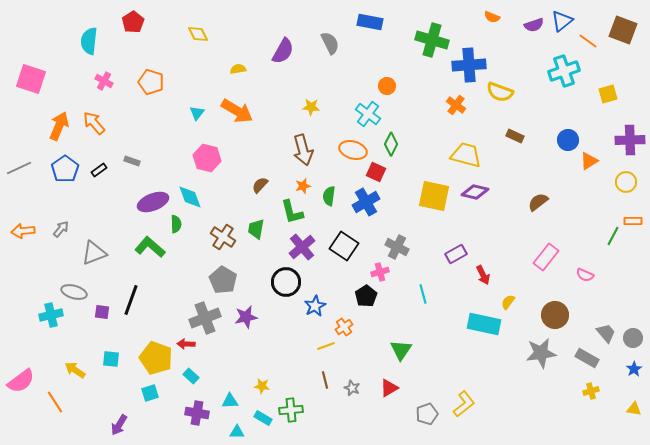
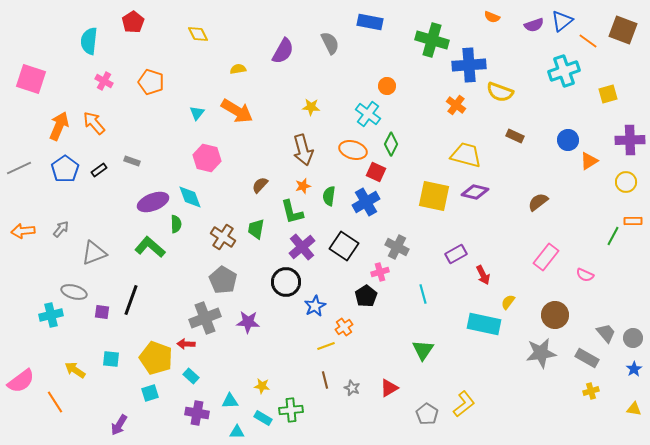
purple star at (246, 317): moved 2 px right, 5 px down; rotated 15 degrees clockwise
green triangle at (401, 350): moved 22 px right
gray pentagon at (427, 414): rotated 20 degrees counterclockwise
